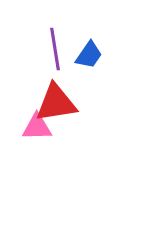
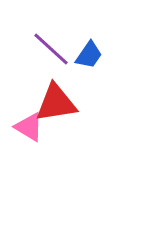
purple line: moved 4 px left; rotated 39 degrees counterclockwise
pink triangle: moved 8 px left; rotated 32 degrees clockwise
